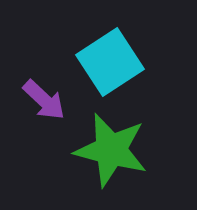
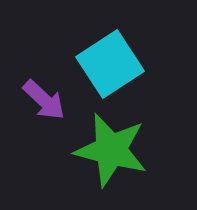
cyan square: moved 2 px down
